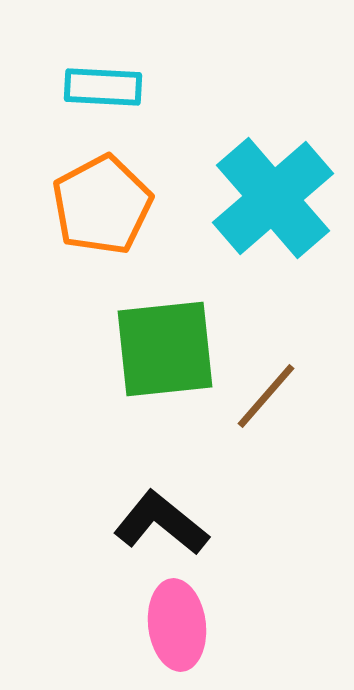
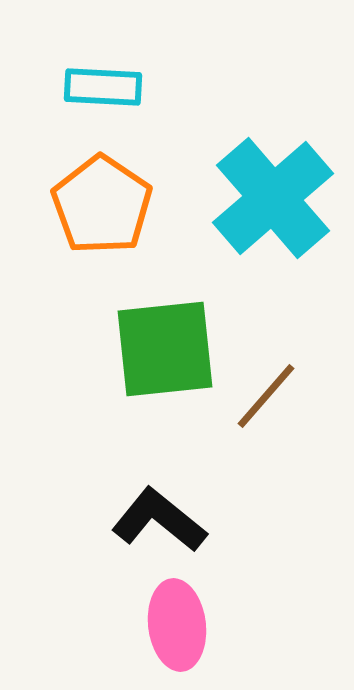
orange pentagon: rotated 10 degrees counterclockwise
black L-shape: moved 2 px left, 3 px up
